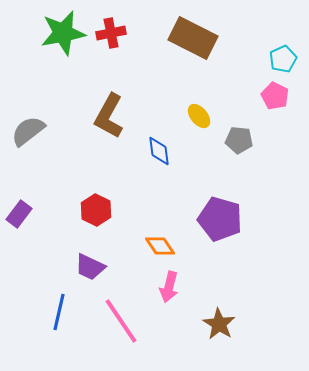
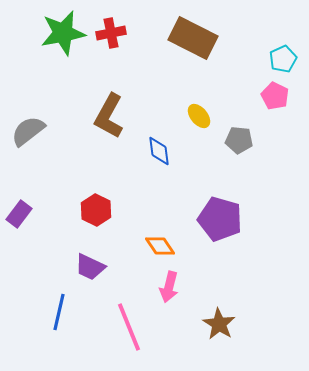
pink line: moved 8 px right, 6 px down; rotated 12 degrees clockwise
